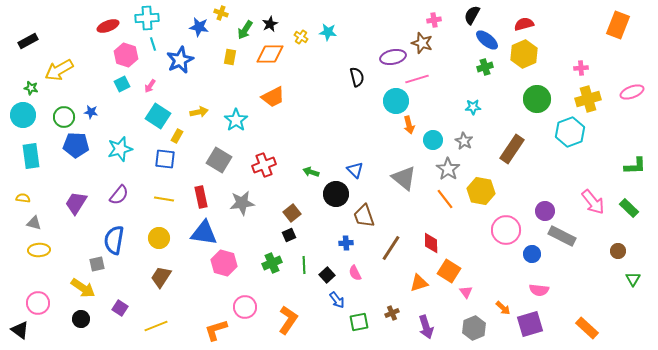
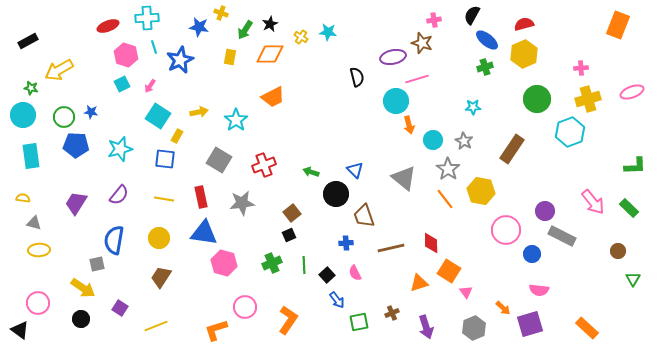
cyan line at (153, 44): moved 1 px right, 3 px down
brown line at (391, 248): rotated 44 degrees clockwise
